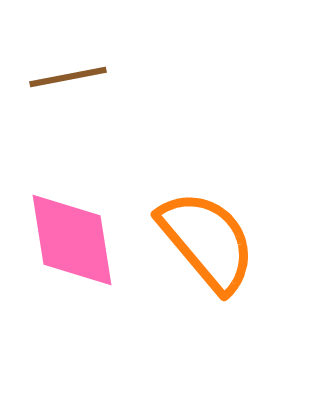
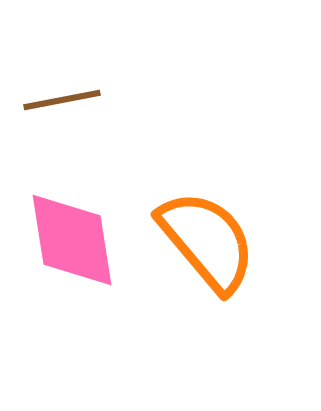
brown line: moved 6 px left, 23 px down
